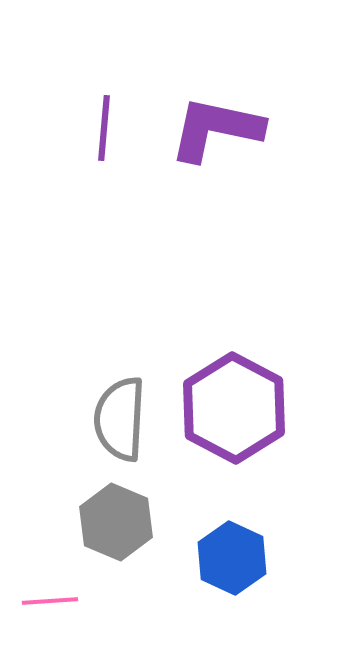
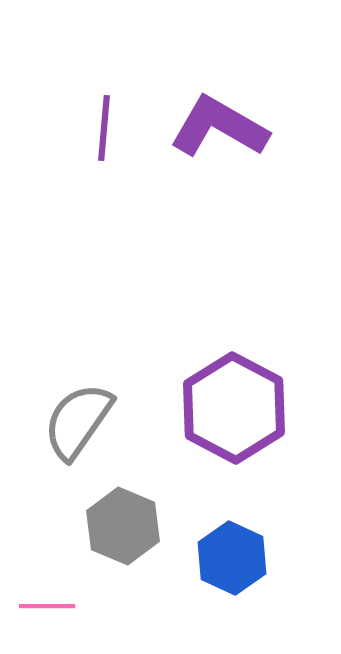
purple L-shape: moved 3 px right, 2 px up; rotated 18 degrees clockwise
gray semicircle: moved 42 px left, 2 px down; rotated 32 degrees clockwise
gray hexagon: moved 7 px right, 4 px down
pink line: moved 3 px left, 5 px down; rotated 4 degrees clockwise
